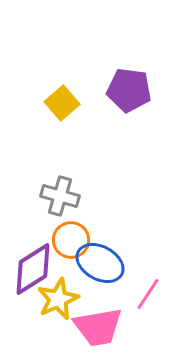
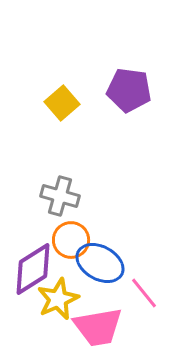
pink line: moved 4 px left, 1 px up; rotated 72 degrees counterclockwise
